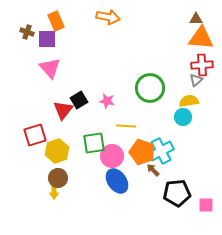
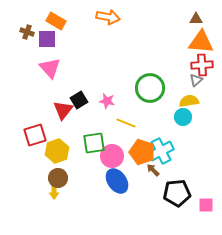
orange rectangle: rotated 36 degrees counterclockwise
orange triangle: moved 4 px down
yellow line: moved 3 px up; rotated 18 degrees clockwise
